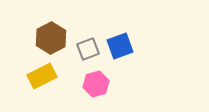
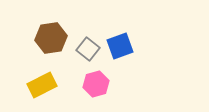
brown hexagon: rotated 20 degrees clockwise
gray square: rotated 30 degrees counterclockwise
yellow rectangle: moved 9 px down
